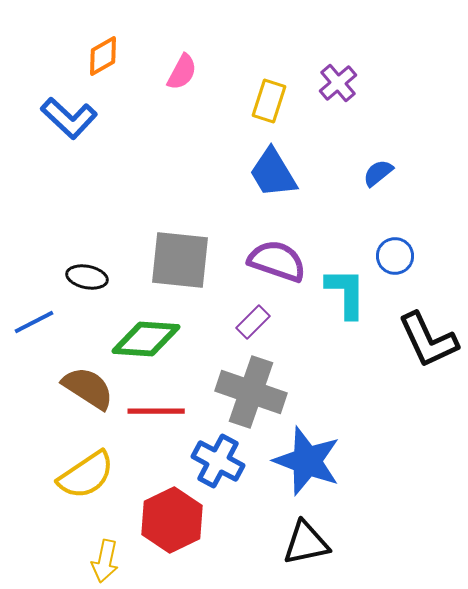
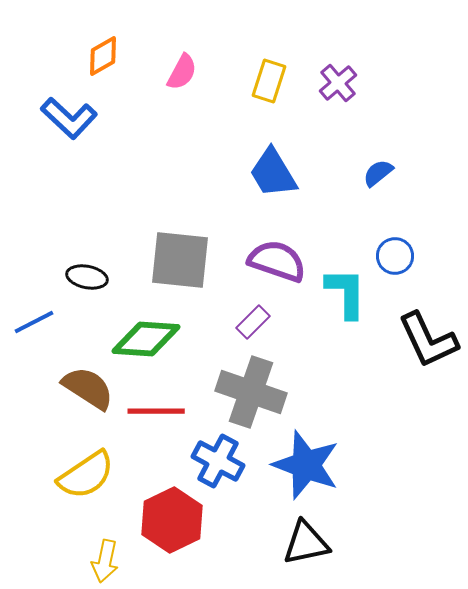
yellow rectangle: moved 20 px up
blue star: moved 1 px left, 4 px down
